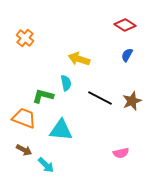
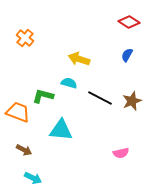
red diamond: moved 4 px right, 3 px up
cyan semicircle: moved 3 px right; rotated 63 degrees counterclockwise
orange trapezoid: moved 6 px left, 6 px up
cyan arrow: moved 13 px left, 13 px down; rotated 18 degrees counterclockwise
